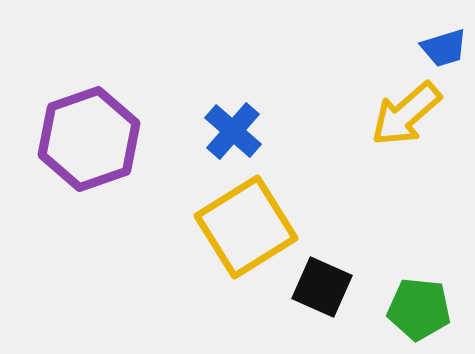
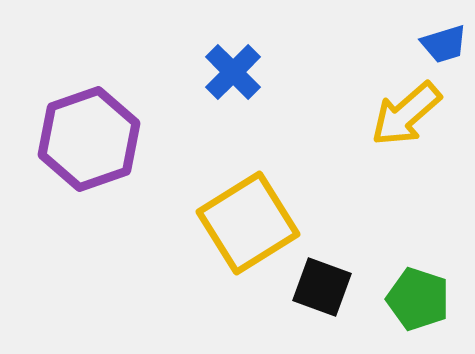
blue trapezoid: moved 4 px up
blue cross: moved 59 px up; rotated 4 degrees clockwise
yellow square: moved 2 px right, 4 px up
black square: rotated 4 degrees counterclockwise
green pentagon: moved 1 px left, 10 px up; rotated 12 degrees clockwise
